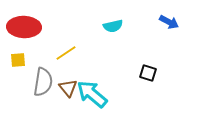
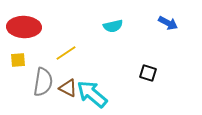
blue arrow: moved 1 px left, 1 px down
brown triangle: rotated 24 degrees counterclockwise
